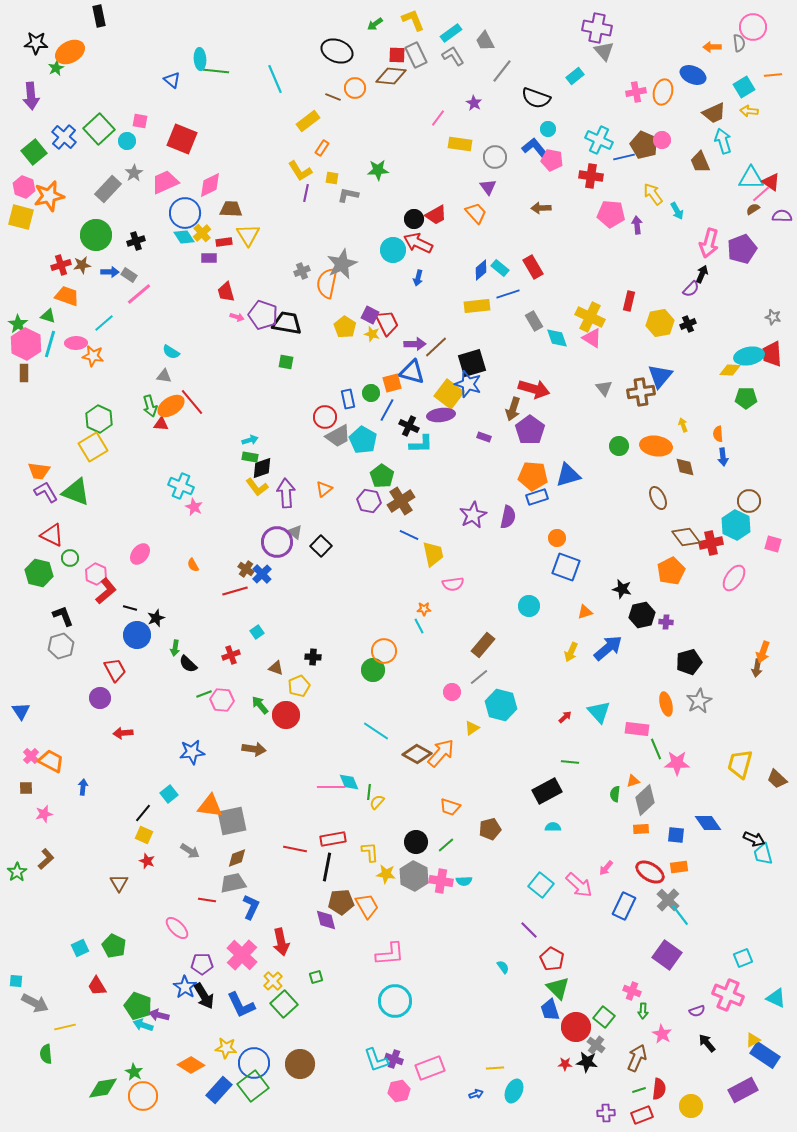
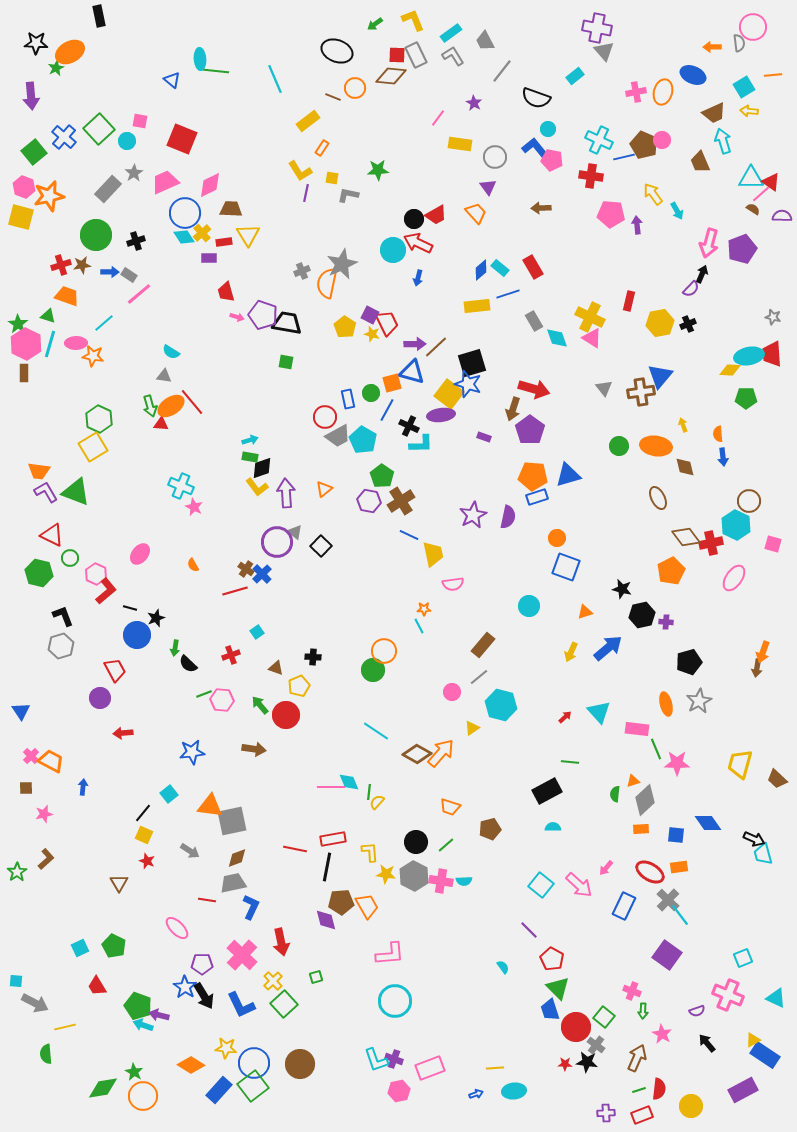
brown semicircle at (753, 209): rotated 64 degrees clockwise
cyan ellipse at (514, 1091): rotated 60 degrees clockwise
